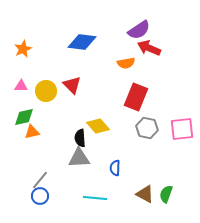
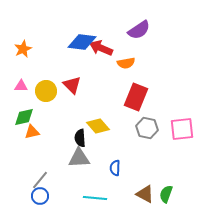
red arrow: moved 48 px left
